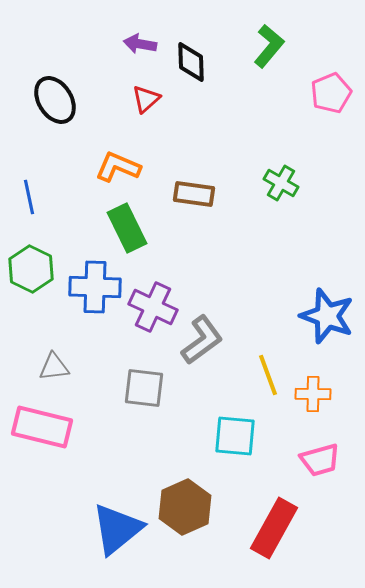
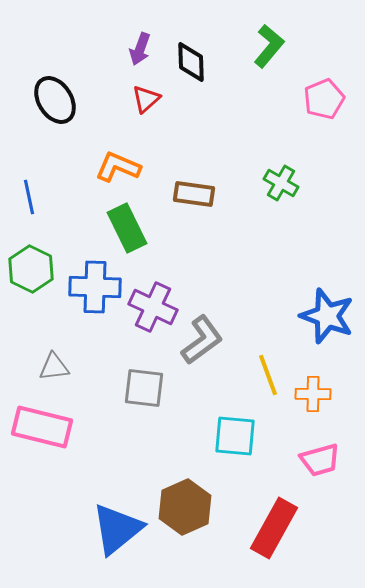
purple arrow: moved 5 px down; rotated 80 degrees counterclockwise
pink pentagon: moved 7 px left, 6 px down
